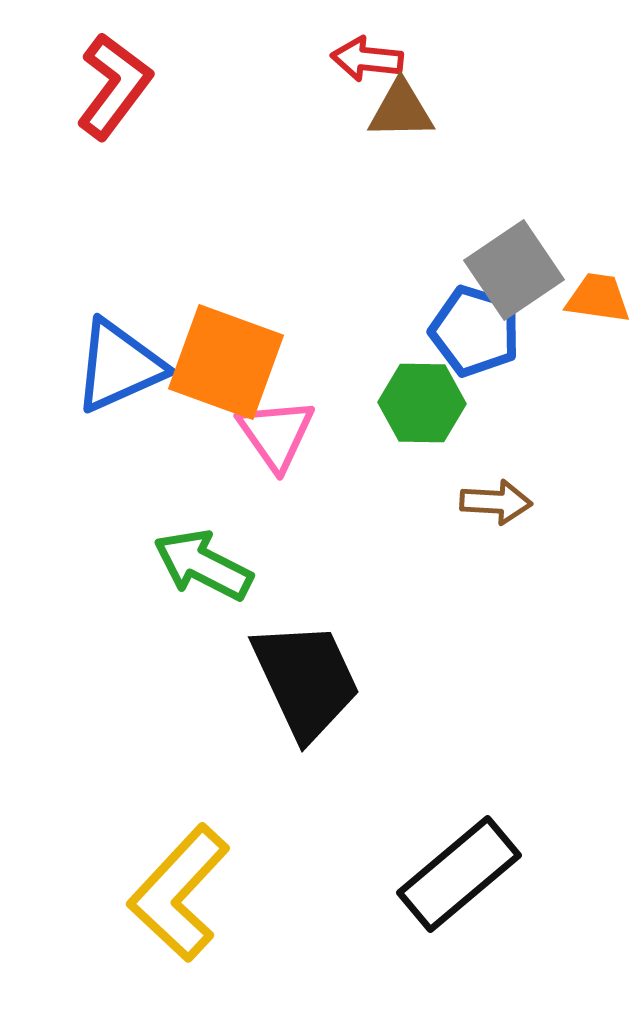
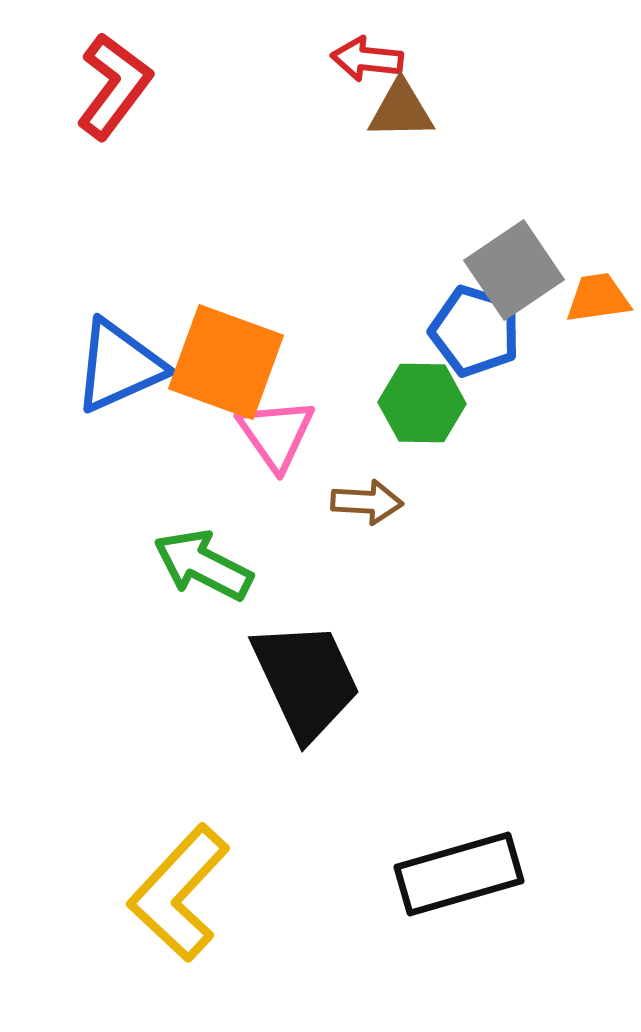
orange trapezoid: rotated 16 degrees counterclockwise
brown arrow: moved 129 px left
black rectangle: rotated 24 degrees clockwise
